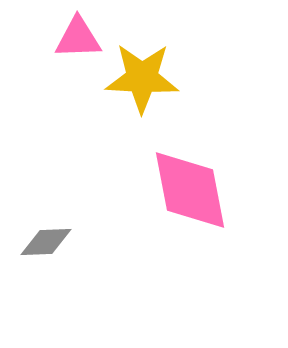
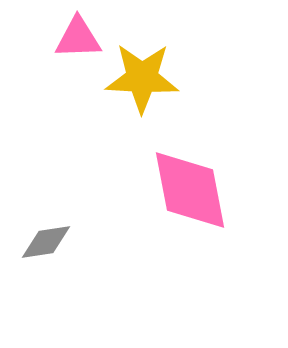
gray diamond: rotated 6 degrees counterclockwise
